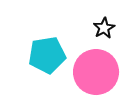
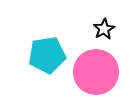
black star: moved 1 px down
